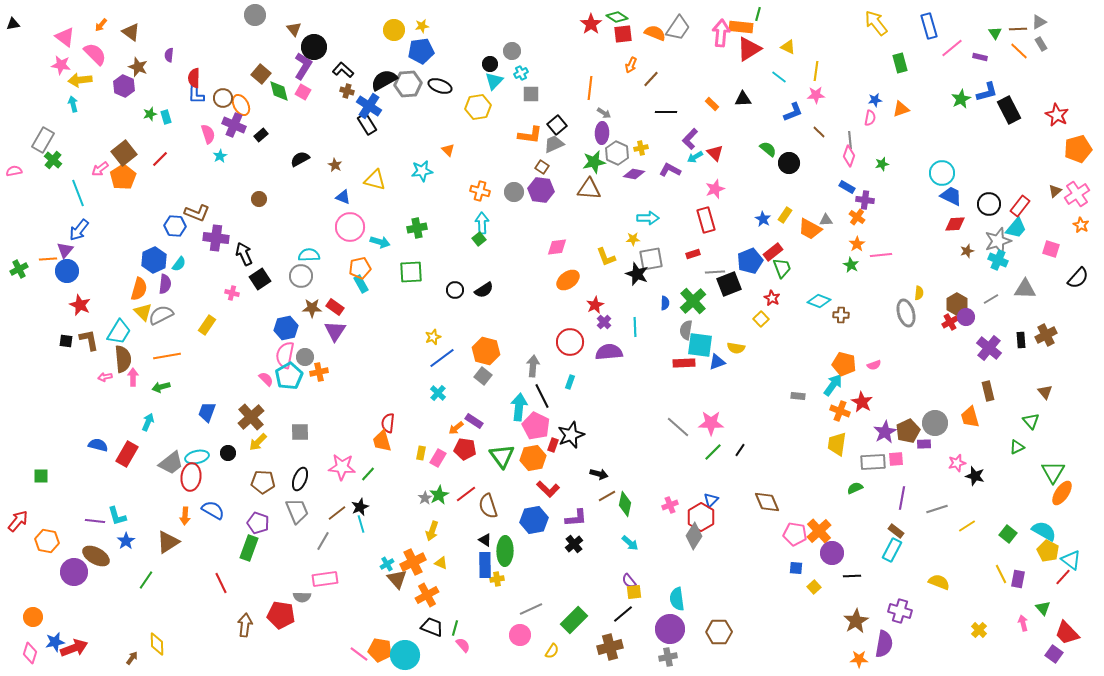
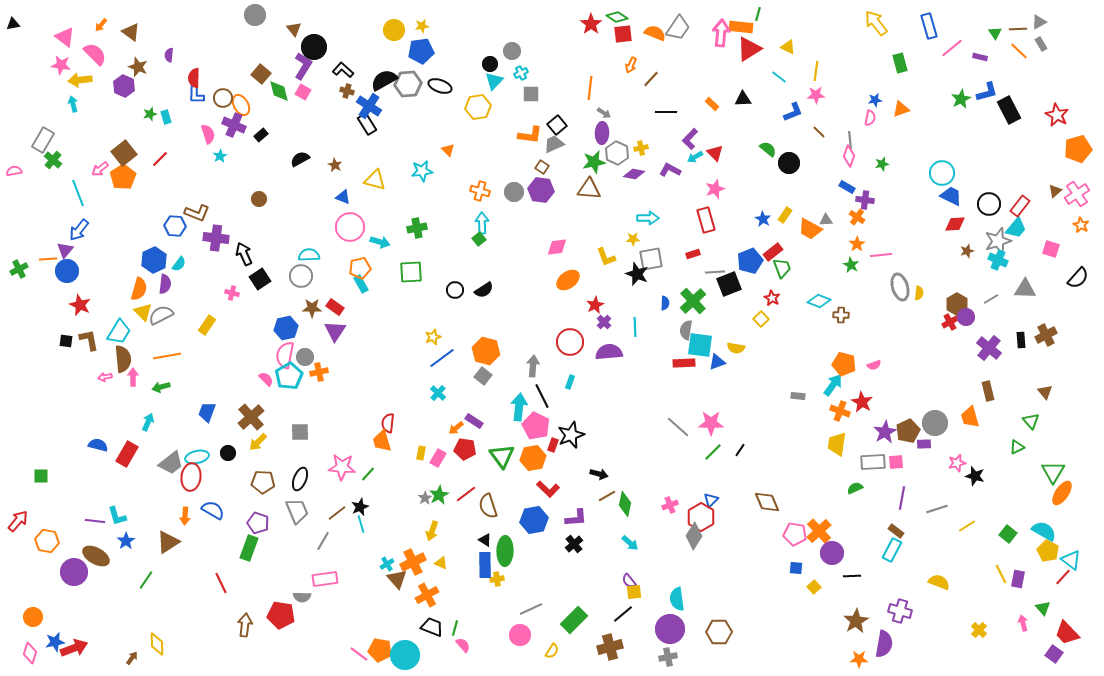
gray ellipse at (906, 313): moved 6 px left, 26 px up
pink square at (896, 459): moved 3 px down
